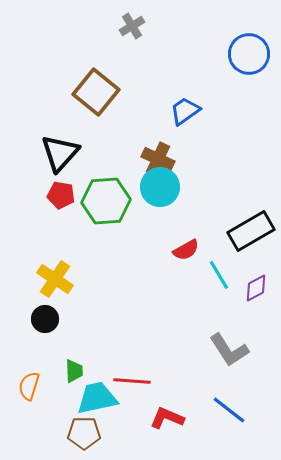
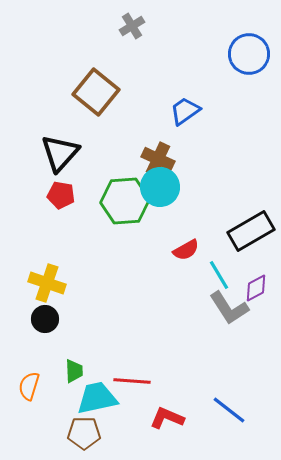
green hexagon: moved 19 px right
yellow cross: moved 8 px left, 4 px down; rotated 15 degrees counterclockwise
gray L-shape: moved 42 px up
